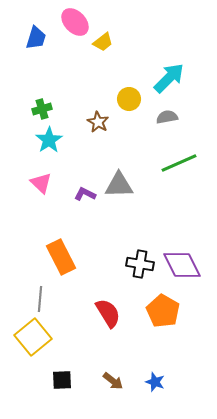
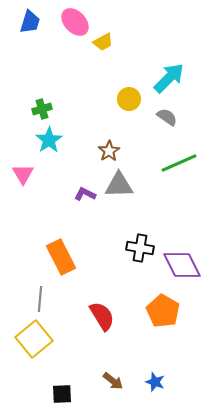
blue trapezoid: moved 6 px left, 16 px up
yellow trapezoid: rotated 10 degrees clockwise
gray semicircle: rotated 45 degrees clockwise
brown star: moved 11 px right, 29 px down; rotated 10 degrees clockwise
pink triangle: moved 18 px left, 9 px up; rotated 15 degrees clockwise
black cross: moved 16 px up
red semicircle: moved 6 px left, 3 px down
yellow square: moved 1 px right, 2 px down
black square: moved 14 px down
